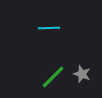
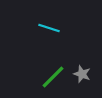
cyan line: rotated 20 degrees clockwise
